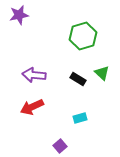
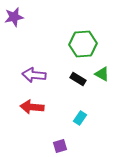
purple star: moved 5 px left, 2 px down
green hexagon: moved 8 px down; rotated 12 degrees clockwise
green triangle: moved 1 px down; rotated 14 degrees counterclockwise
red arrow: rotated 30 degrees clockwise
cyan rectangle: rotated 40 degrees counterclockwise
purple square: rotated 24 degrees clockwise
